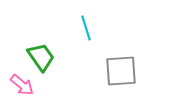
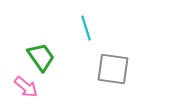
gray square: moved 8 px left, 2 px up; rotated 12 degrees clockwise
pink arrow: moved 4 px right, 2 px down
